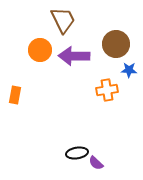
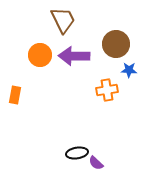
orange circle: moved 5 px down
